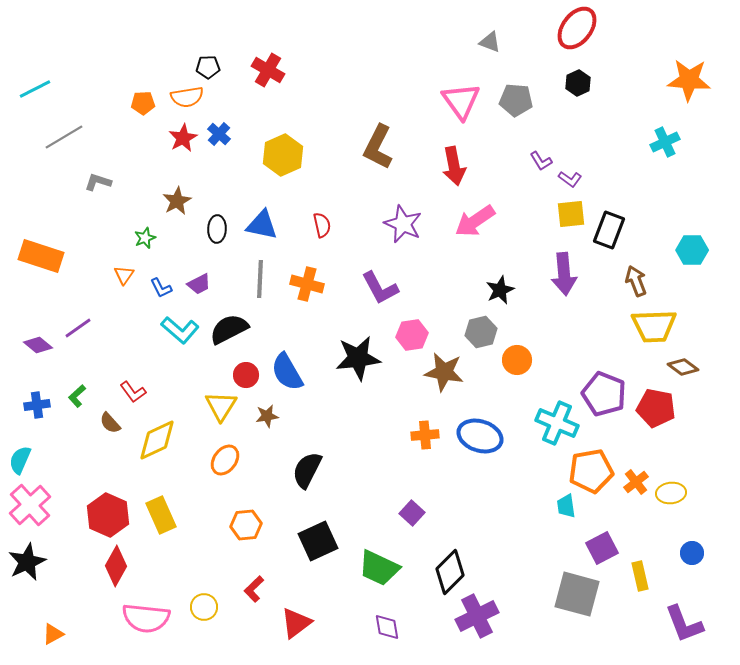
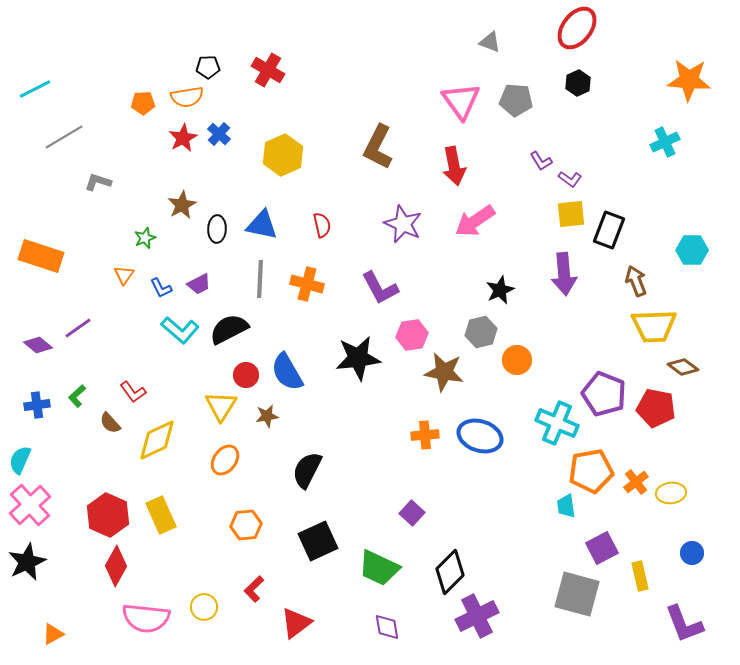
brown star at (177, 201): moved 5 px right, 4 px down
